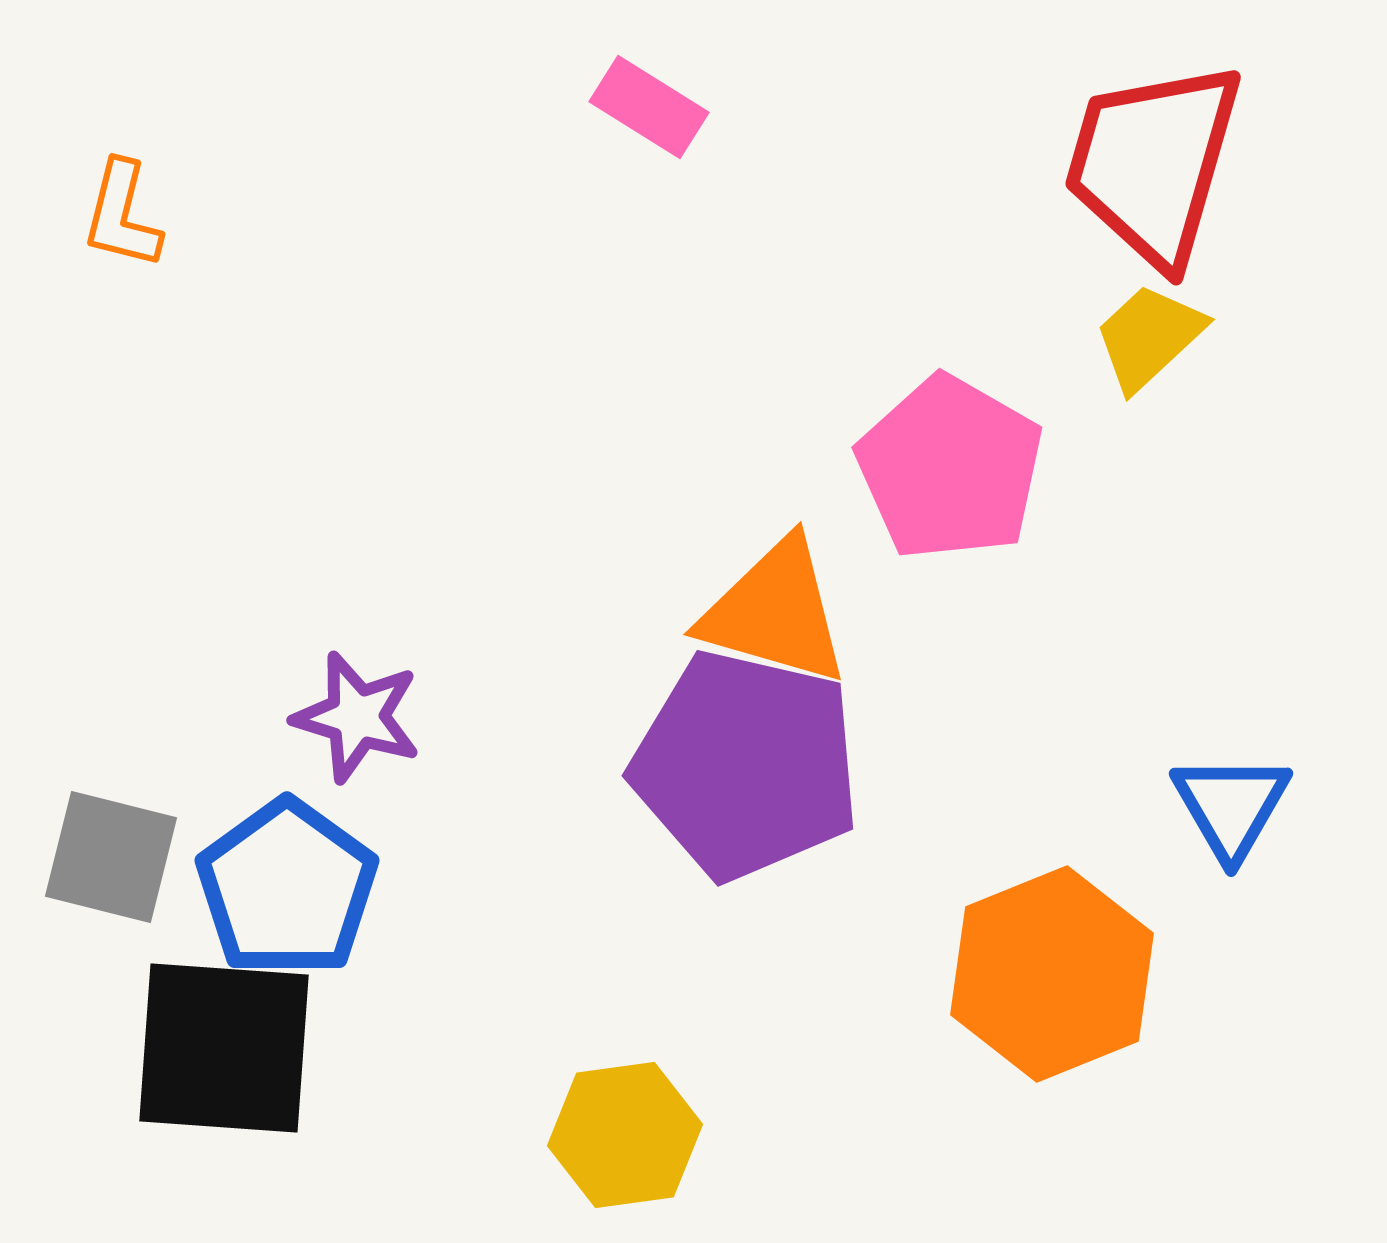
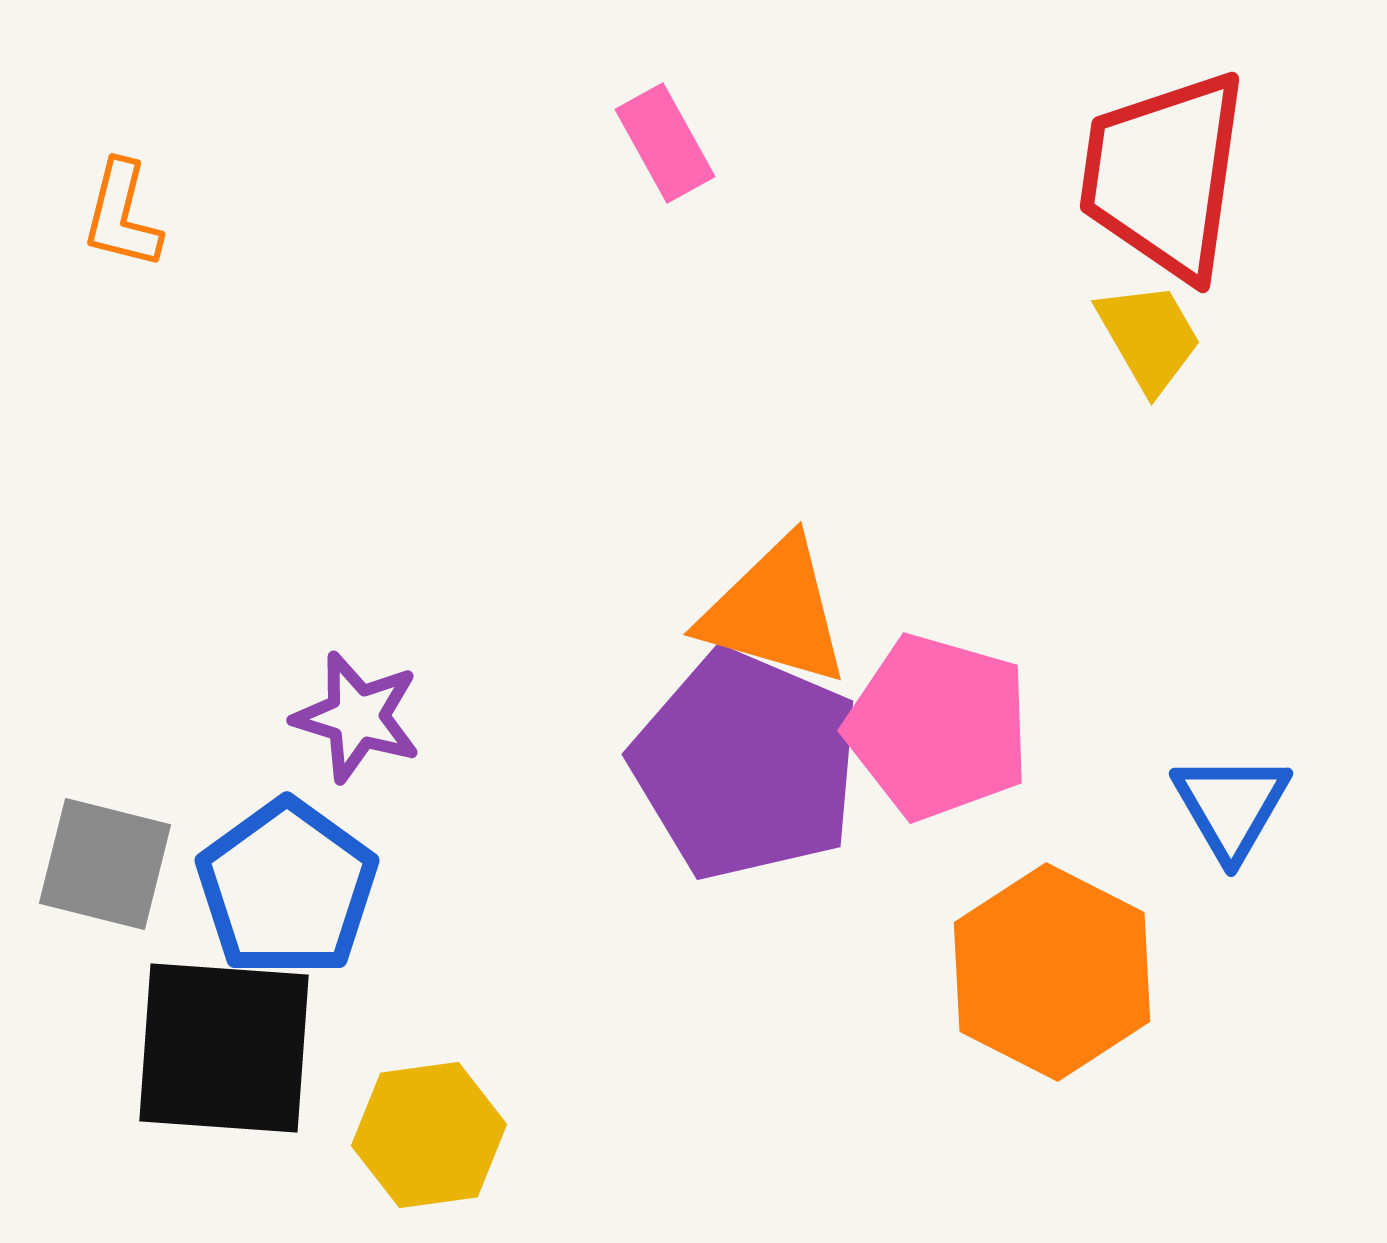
pink rectangle: moved 16 px right, 36 px down; rotated 29 degrees clockwise
red trapezoid: moved 11 px right, 12 px down; rotated 8 degrees counterclockwise
yellow trapezoid: rotated 103 degrees clockwise
pink pentagon: moved 12 px left, 259 px down; rotated 14 degrees counterclockwise
purple pentagon: rotated 10 degrees clockwise
gray square: moved 6 px left, 7 px down
orange hexagon: moved 2 px up; rotated 11 degrees counterclockwise
yellow hexagon: moved 196 px left
